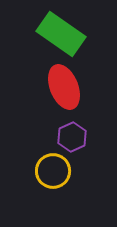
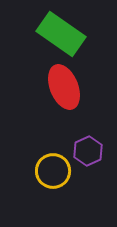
purple hexagon: moved 16 px right, 14 px down
